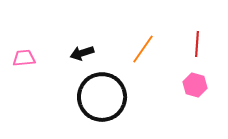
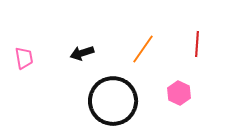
pink trapezoid: rotated 85 degrees clockwise
pink hexagon: moved 16 px left, 8 px down; rotated 10 degrees clockwise
black circle: moved 11 px right, 4 px down
